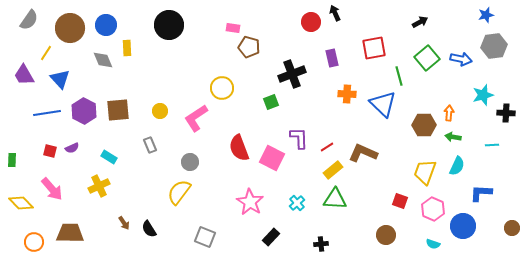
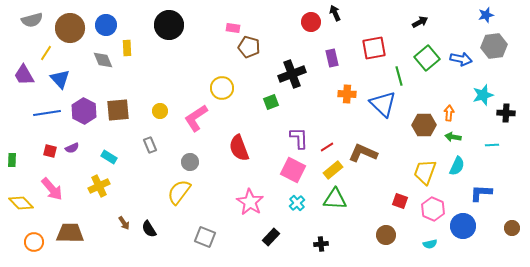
gray semicircle at (29, 20): moved 3 px right; rotated 40 degrees clockwise
pink square at (272, 158): moved 21 px right, 12 px down
cyan semicircle at (433, 244): moved 3 px left; rotated 32 degrees counterclockwise
